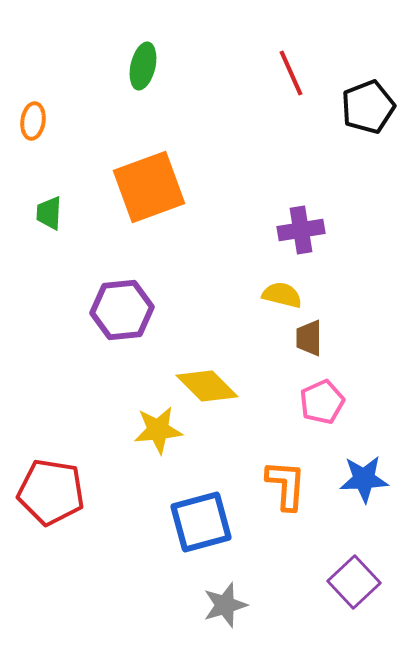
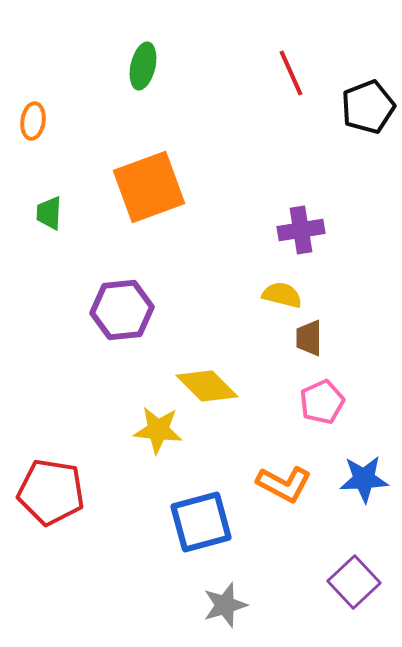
yellow star: rotated 12 degrees clockwise
orange L-shape: moved 2 px left, 1 px up; rotated 114 degrees clockwise
